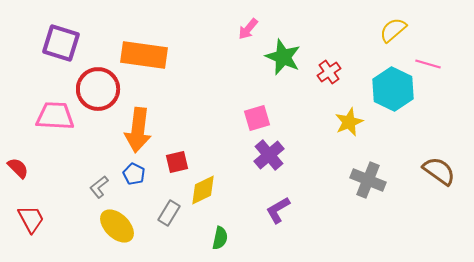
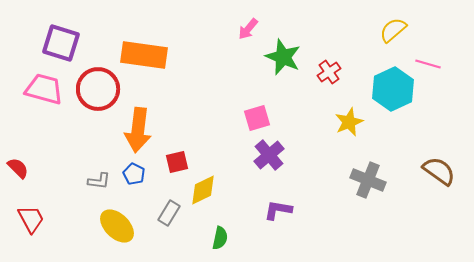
cyan hexagon: rotated 9 degrees clockwise
pink trapezoid: moved 11 px left, 27 px up; rotated 12 degrees clockwise
gray L-shape: moved 6 px up; rotated 135 degrees counterclockwise
purple L-shape: rotated 40 degrees clockwise
